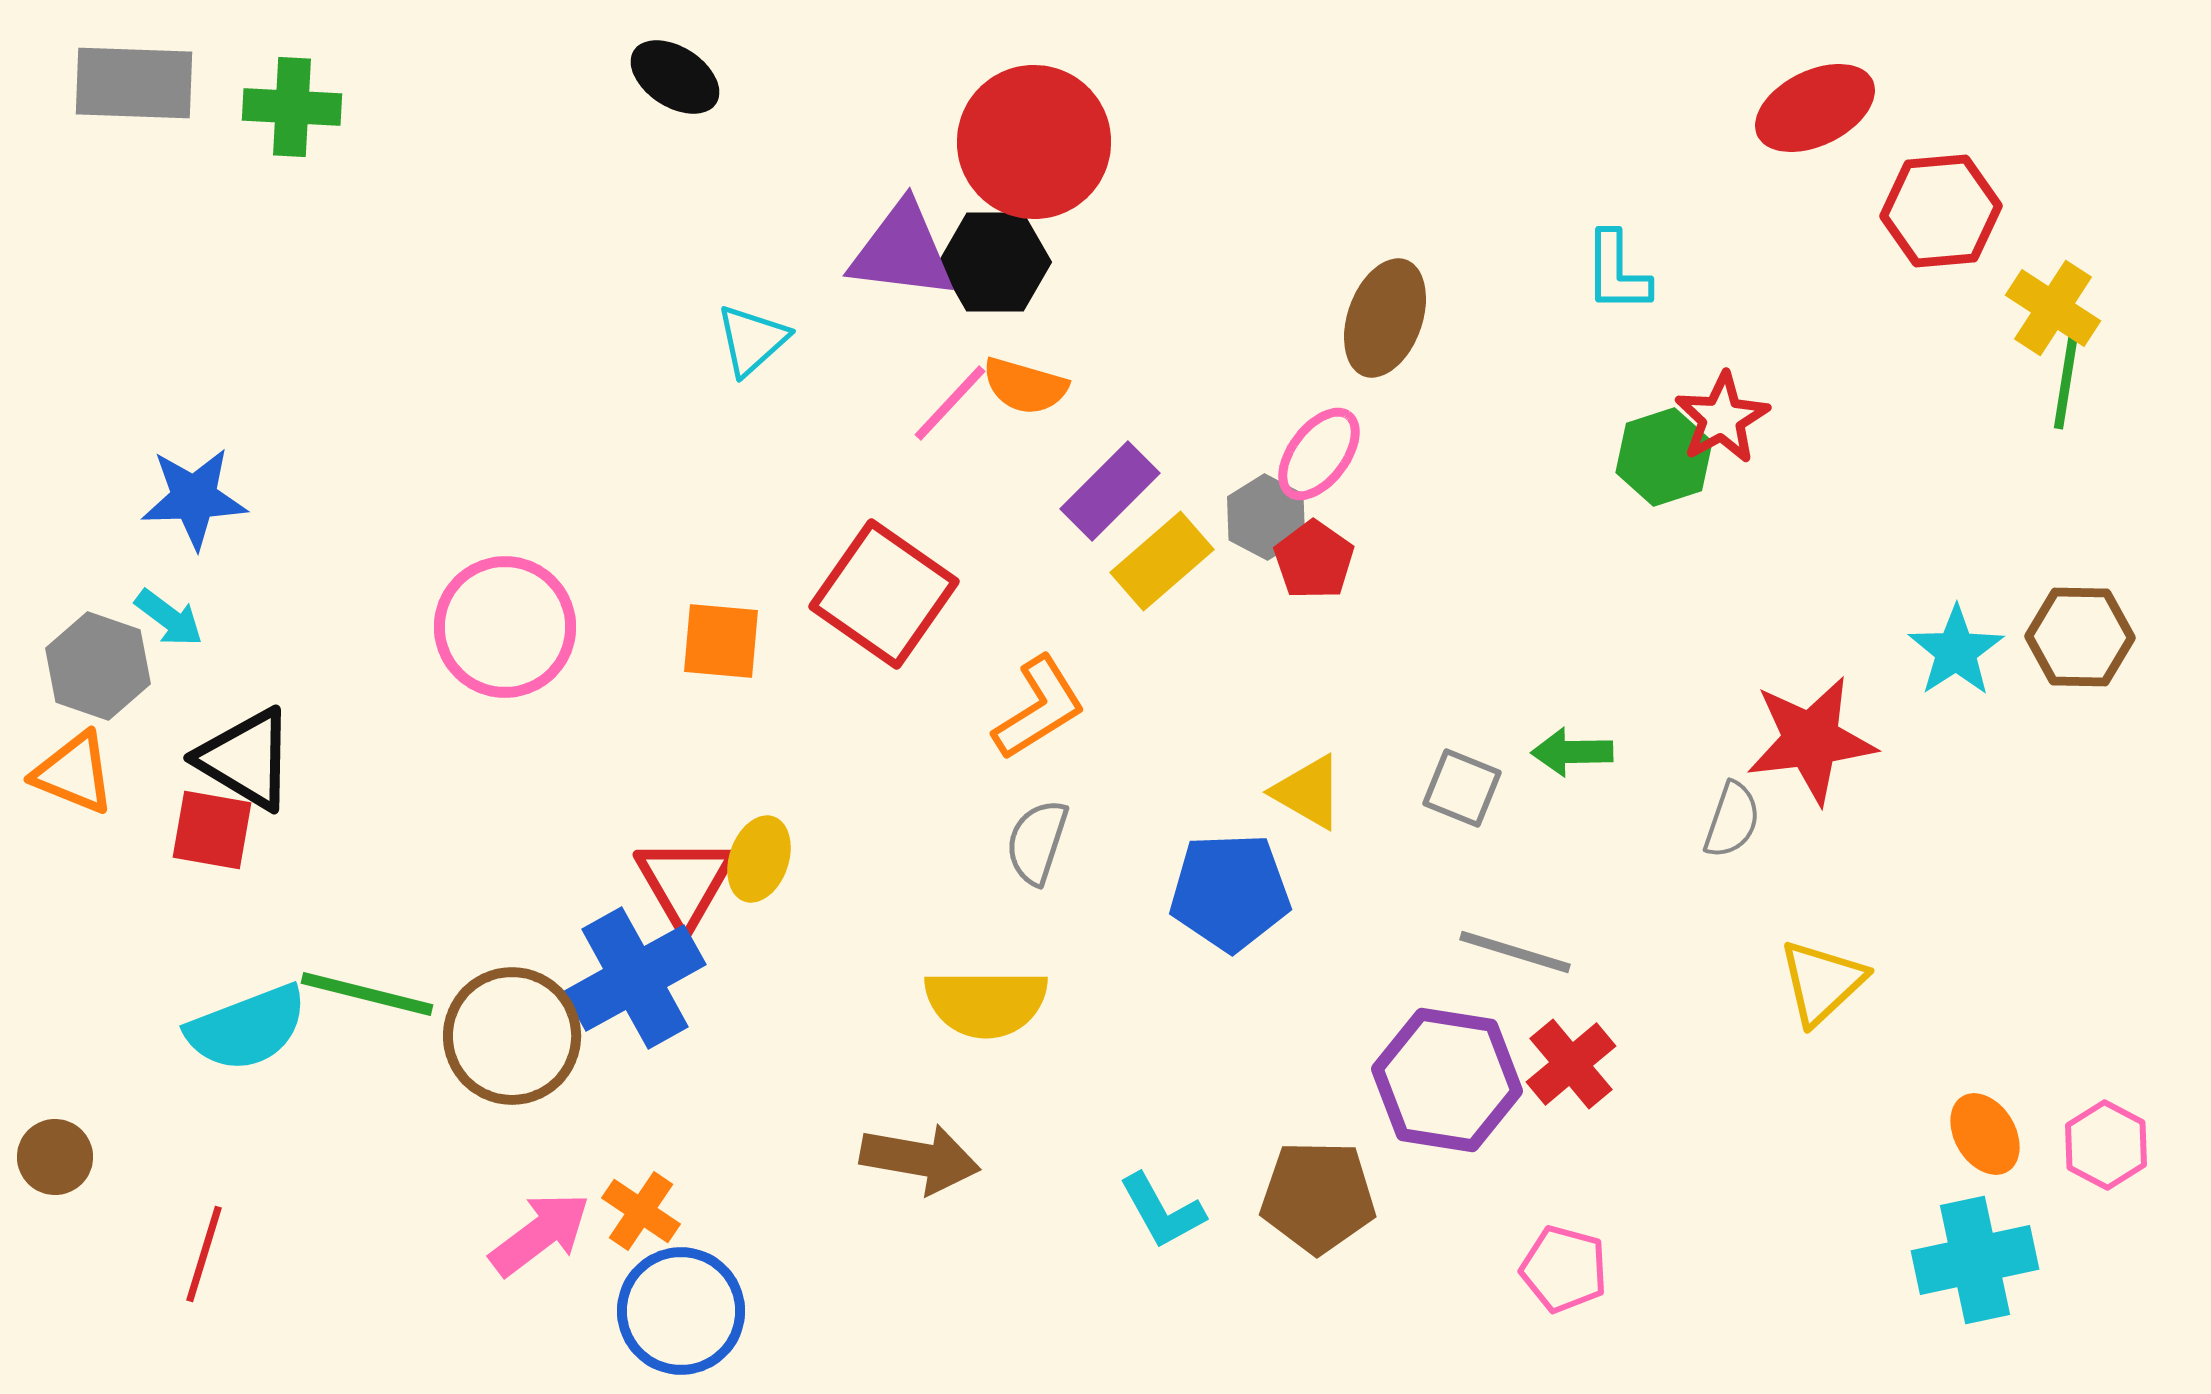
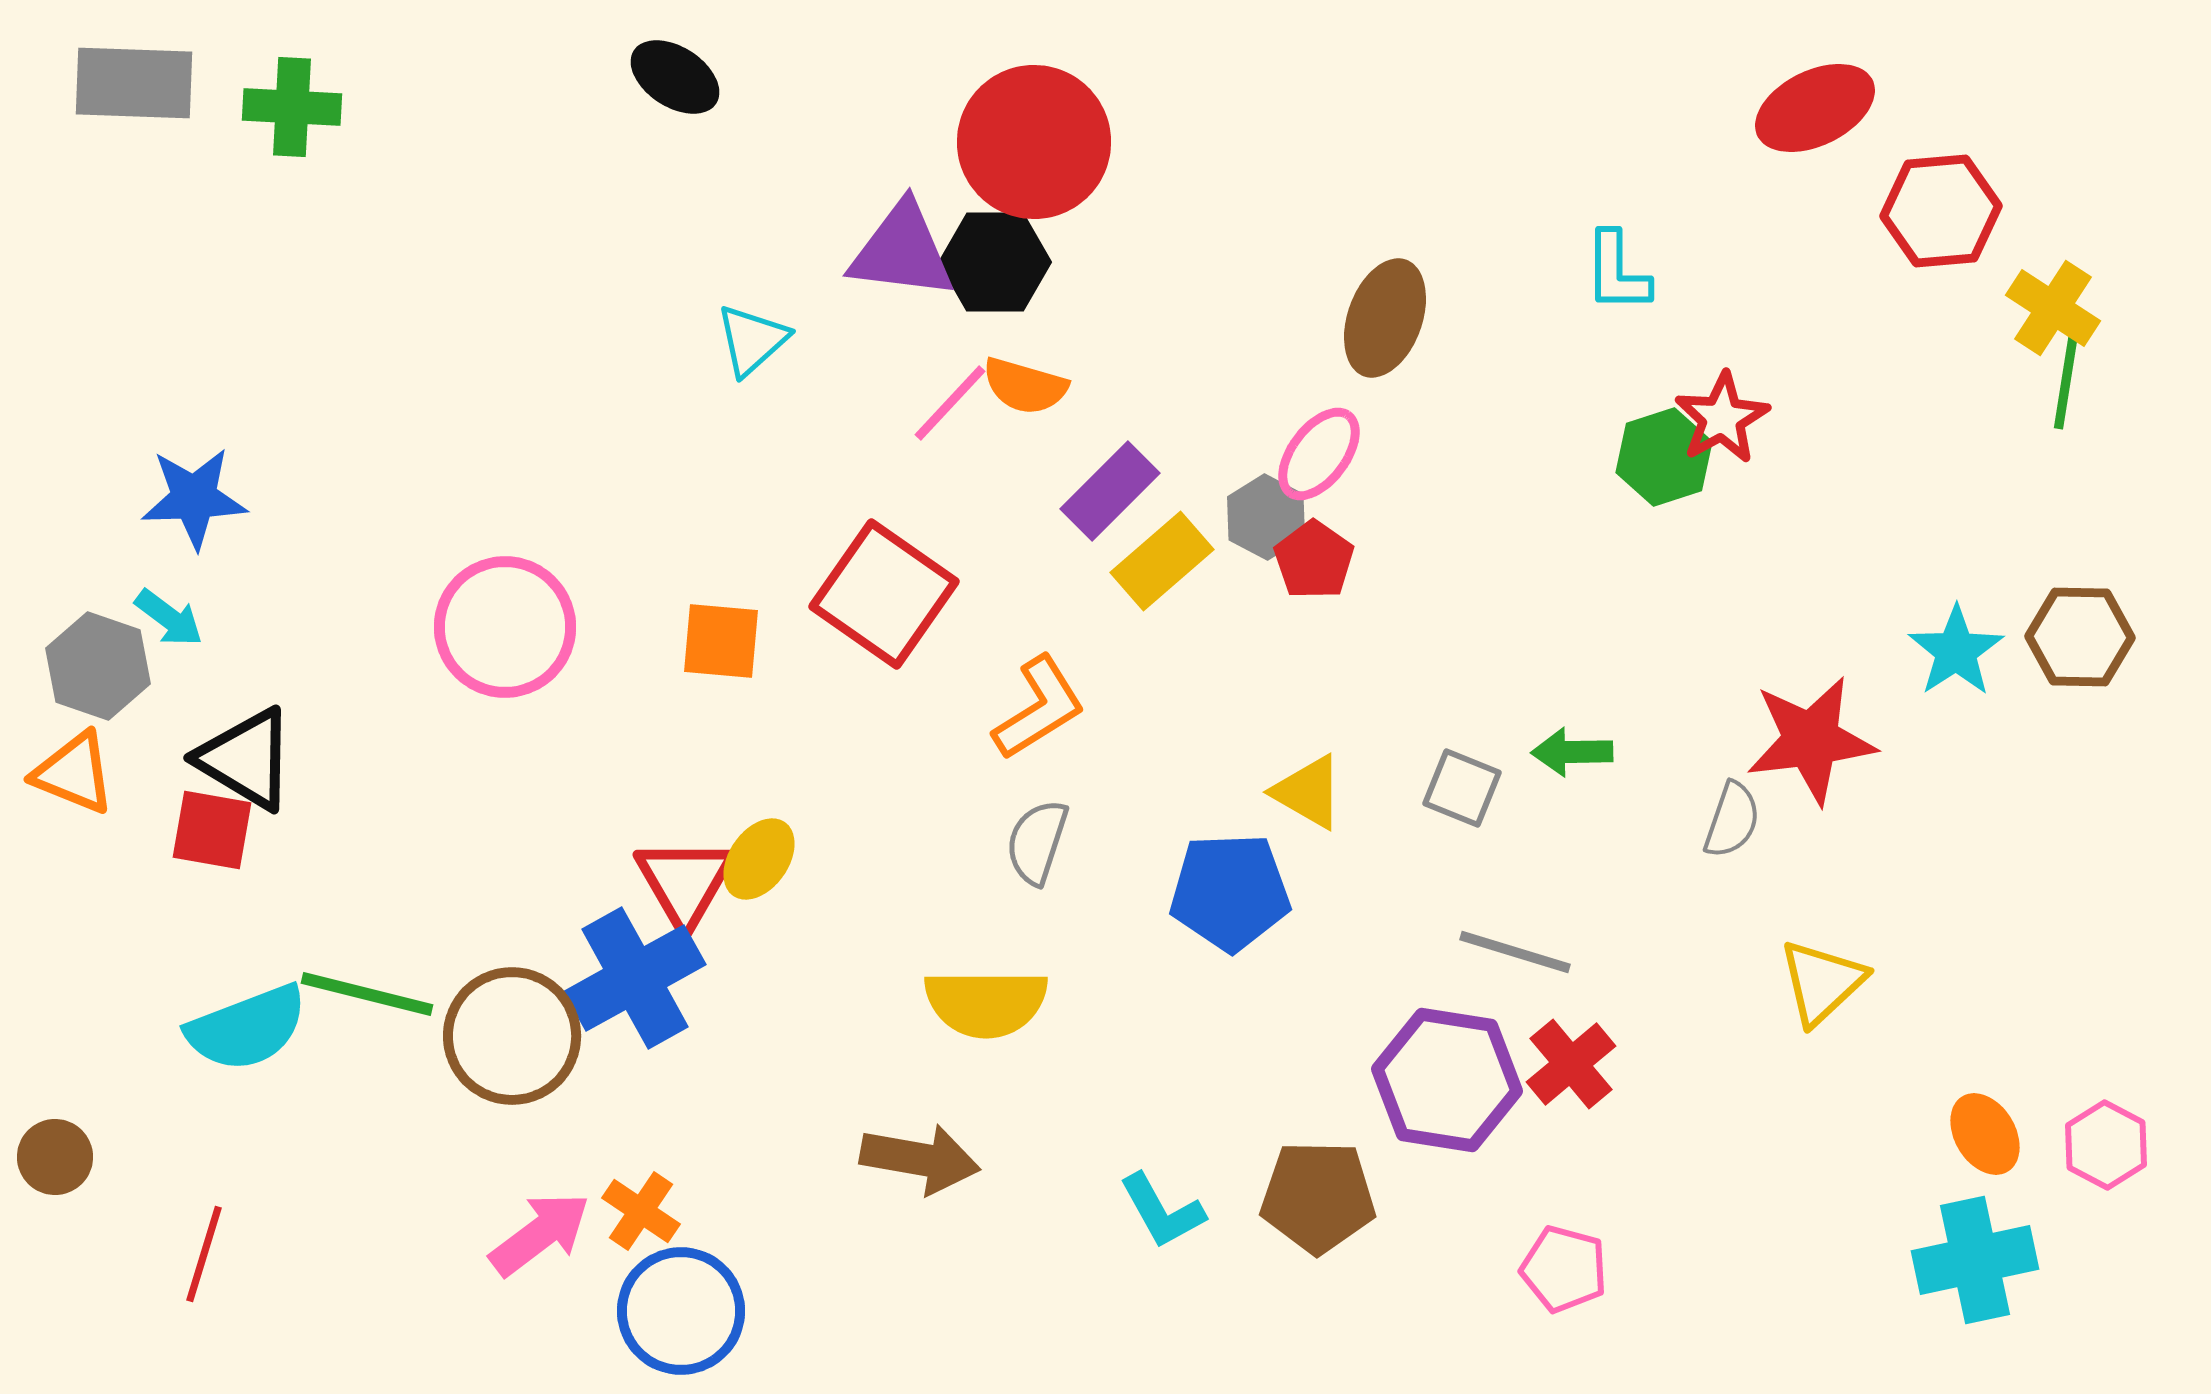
yellow ellipse at (759, 859): rotated 16 degrees clockwise
